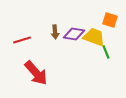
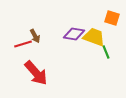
orange square: moved 2 px right, 2 px up
brown arrow: moved 20 px left, 4 px down; rotated 24 degrees counterclockwise
red line: moved 1 px right, 4 px down
